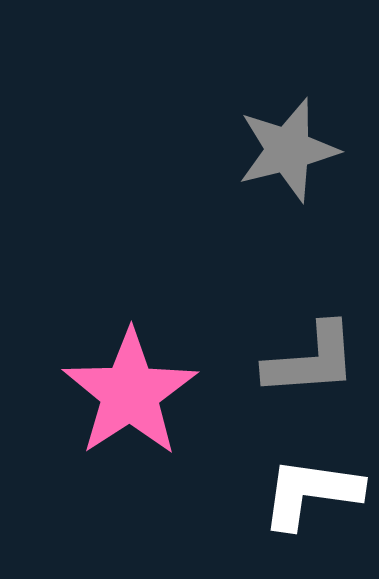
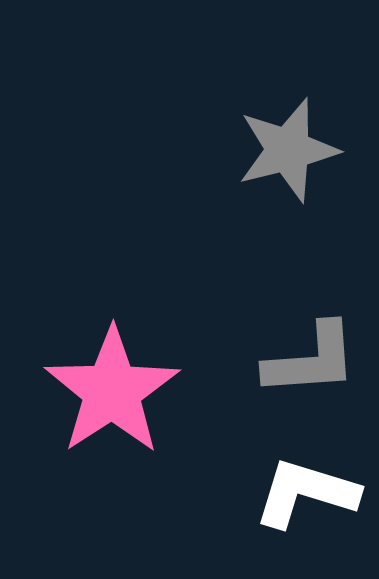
pink star: moved 18 px left, 2 px up
white L-shape: moved 5 px left; rotated 9 degrees clockwise
